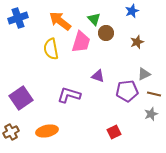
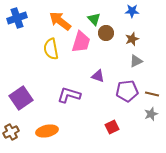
blue star: rotated 24 degrees clockwise
blue cross: moved 1 px left
brown star: moved 5 px left, 3 px up
gray triangle: moved 8 px left, 13 px up
brown line: moved 2 px left
red square: moved 2 px left, 5 px up
